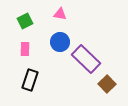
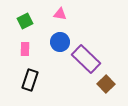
brown square: moved 1 px left
